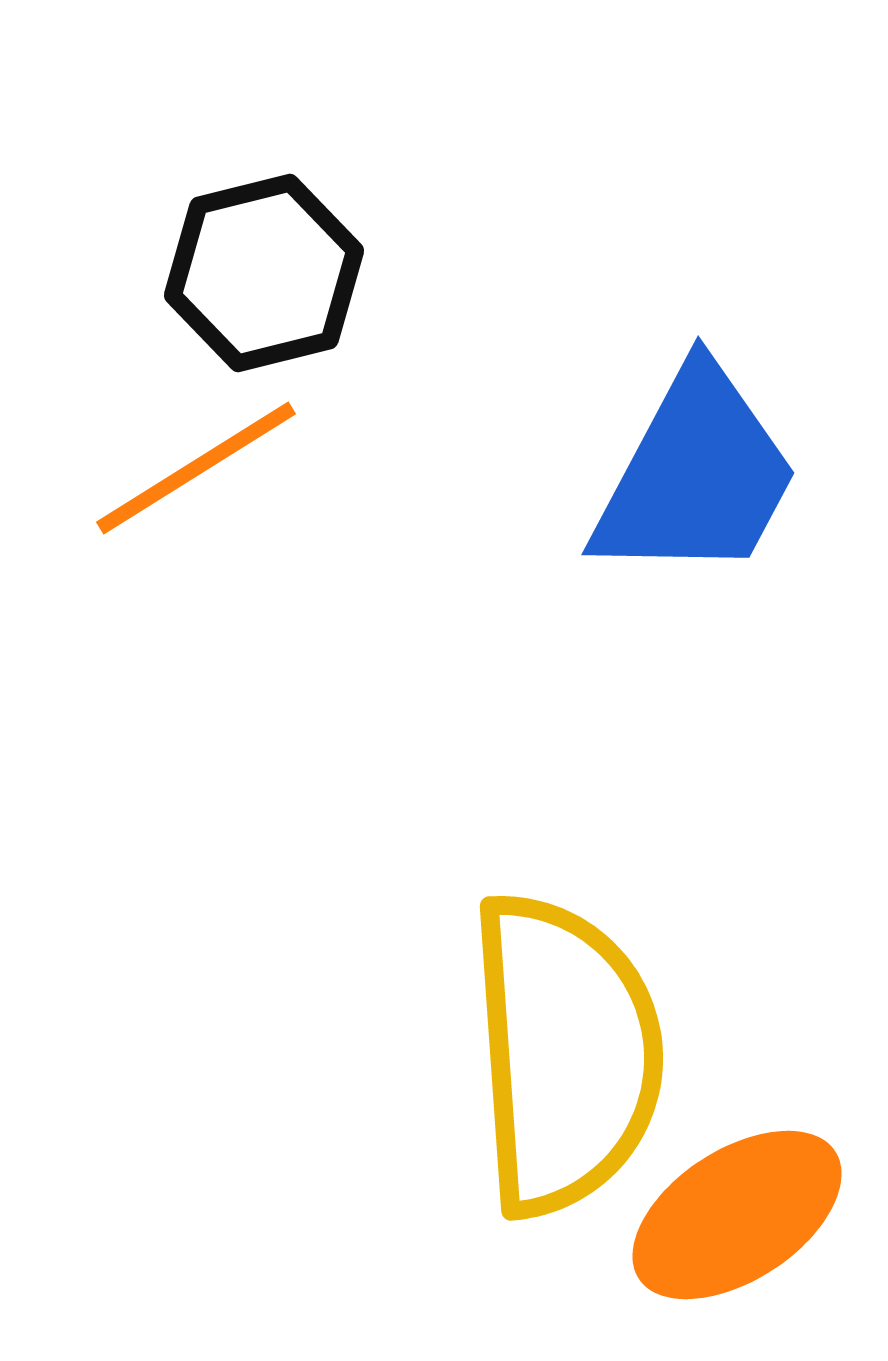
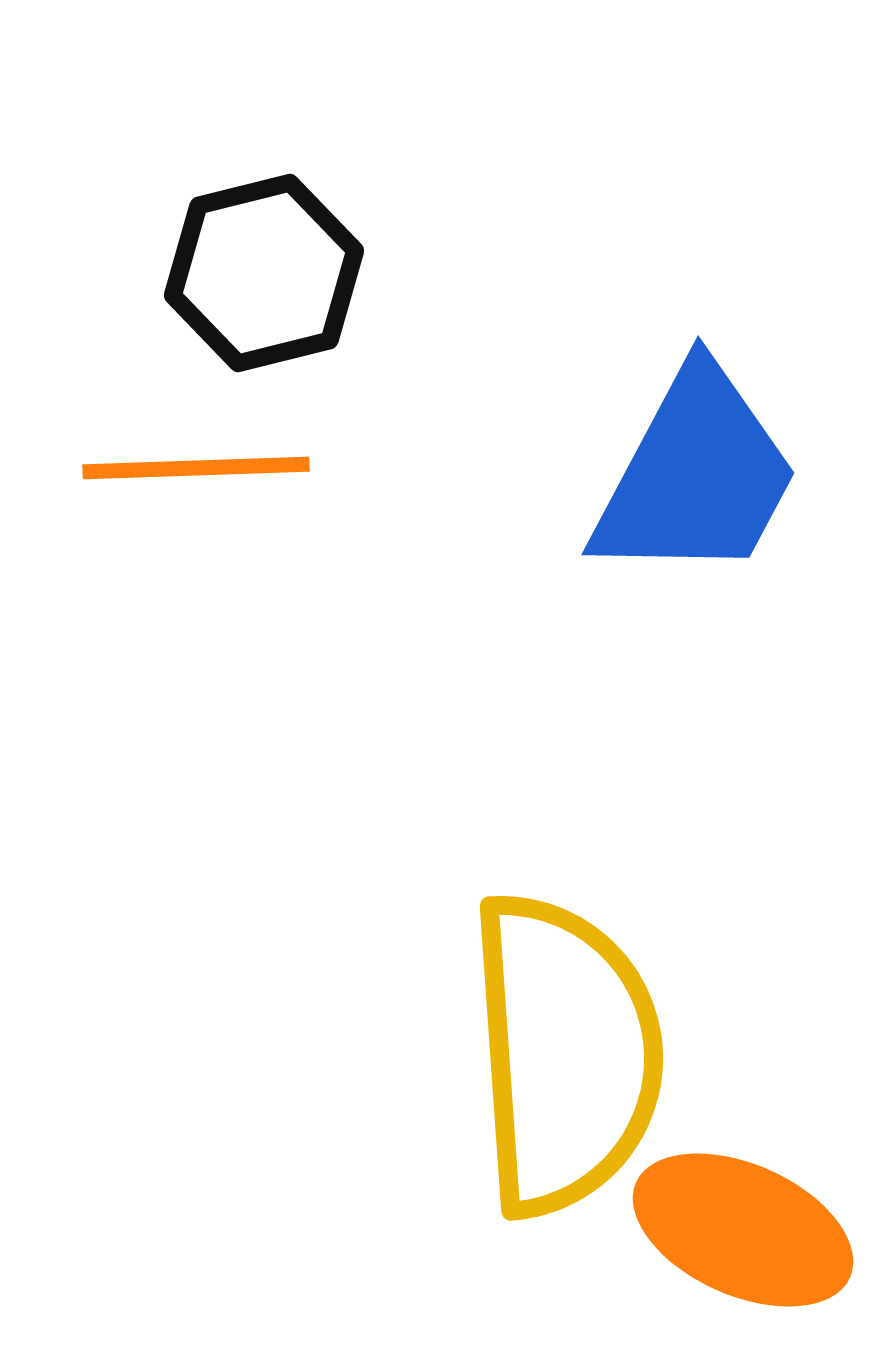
orange line: rotated 30 degrees clockwise
orange ellipse: moved 6 px right, 15 px down; rotated 57 degrees clockwise
